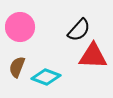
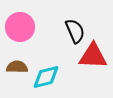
black semicircle: moved 4 px left, 1 px down; rotated 65 degrees counterclockwise
brown semicircle: rotated 70 degrees clockwise
cyan diamond: rotated 36 degrees counterclockwise
